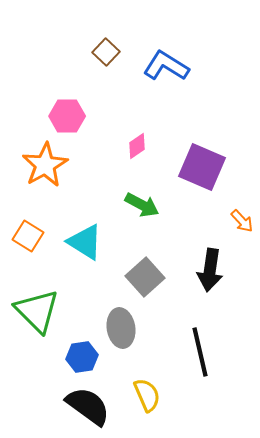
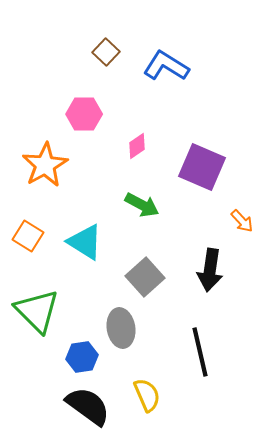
pink hexagon: moved 17 px right, 2 px up
